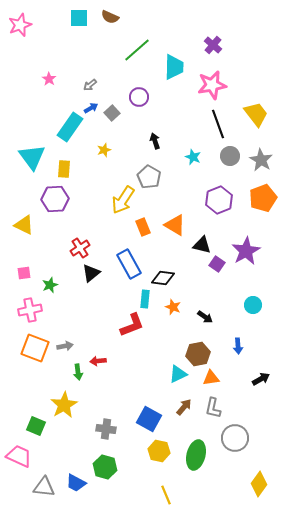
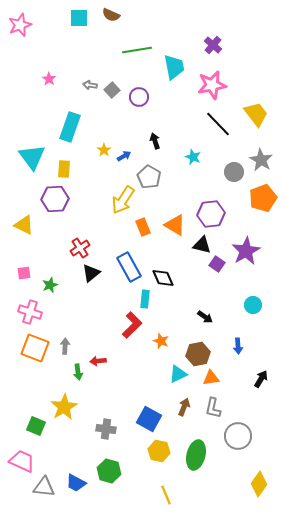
brown semicircle at (110, 17): moved 1 px right, 2 px up
green line at (137, 50): rotated 32 degrees clockwise
cyan trapezoid at (174, 67): rotated 12 degrees counterclockwise
gray arrow at (90, 85): rotated 48 degrees clockwise
blue arrow at (91, 108): moved 33 px right, 48 px down
gray square at (112, 113): moved 23 px up
black line at (218, 124): rotated 24 degrees counterclockwise
cyan rectangle at (70, 127): rotated 16 degrees counterclockwise
yellow star at (104, 150): rotated 16 degrees counterclockwise
gray circle at (230, 156): moved 4 px right, 16 px down
purple hexagon at (219, 200): moved 8 px left, 14 px down; rotated 16 degrees clockwise
blue rectangle at (129, 264): moved 3 px down
black diamond at (163, 278): rotated 60 degrees clockwise
orange star at (173, 307): moved 12 px left, 34 px down
pink cross at (30, 310): moved 2 px down; rotated 30 degrees clockwise
red L-shape at (132, 325): rotated 24 degrees counterclockwise
gray arrow at (65, 346): rotated 77 degrees counterclockwise
black arrow at (261, 379): rotated 30 degrees counterclockwise
yellow star at (64, 405): moved 2 px down
brown arrow at (184, 407): rotated 18 degrees counterclockwise
gray circle at (235, 438): moved 3 px right, 2 px up
pink trapezoid at (19, 456): moved 3 px right, 5 px down
green hexagon at (105, 467): moved 4 px right, 4 px down
